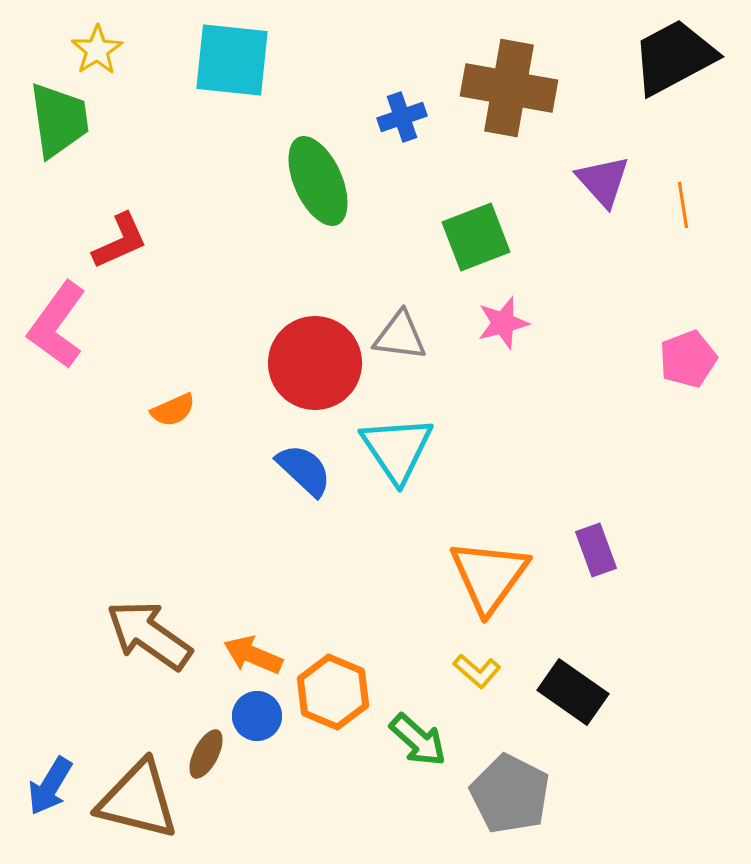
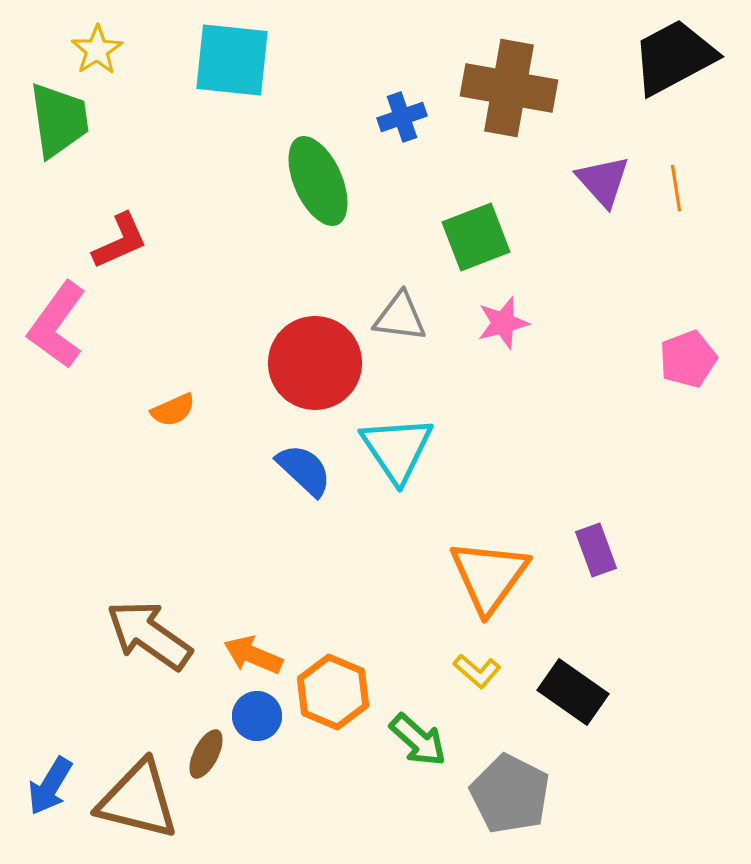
orange line: moved 7 px left, 17 px up
gray triangle: moved 19 px up
